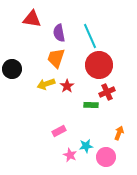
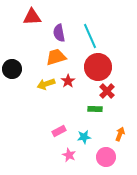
red triangle: moved 2 px up; rotated 12 degrees counterclockwise
orange trapezoid: moved 1 px up; rotated 55 degrees clockwise
red circle: moved 1 px left, 2 px down
red star: moved 1 px right, 5 px up
red cross: moved 1 px up; rotated 21 degrees counterclockwise
green rectangle: moved 4 px right, 4 px down
orange arrow: moved 1 px right, 1 px down
cyan star: moved 2 px left, 9 px up
pink star: moved 1 px left
